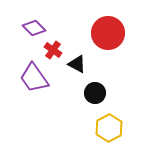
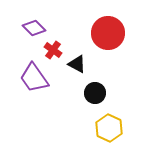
yellow hexagon: rotated 8 degrees counterclockwise
